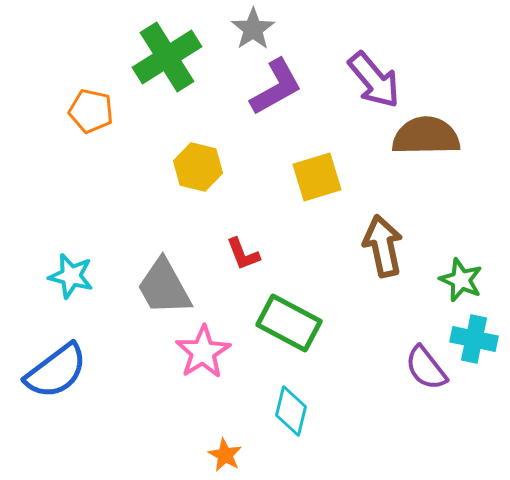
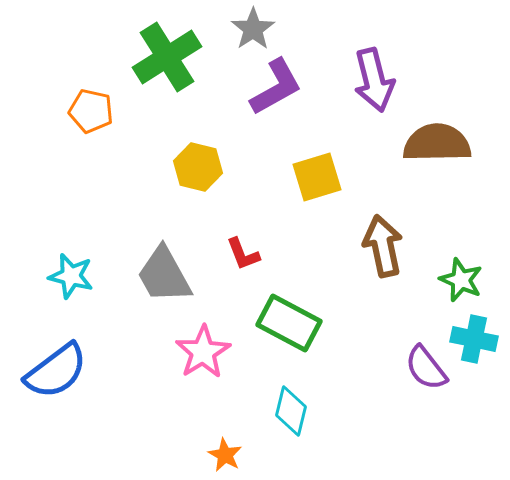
purple arrow: rotated 26 degrees clockwise
brown semicircle: moved 11 px right, 7 px down
gray trapezoid: moved 12 px up
